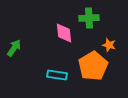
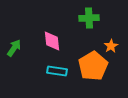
pink diamond: moved 12 px left, 8 px down
orange star: moved 2 px right, 1 px down; rotated 24 degrees clockwise
cyan rectangle: moved 4 px up
